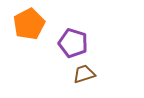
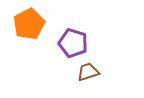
brown trapezoid: moved 4 px right, 2 px up
